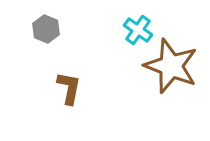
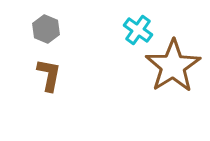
brown star: moved 2 px right; rotated 18 degrees clockwise
brown L-shape: moved 20 px left, 13 px up
